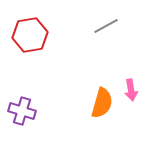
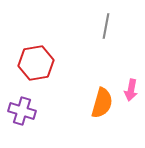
gray line: rotated 50 degrees counterclockwise
red hexagon: moved 6 px right, 28 px down
pink arrow: rotated 20 degrees clockwise
